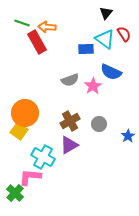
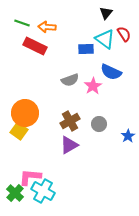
red rectangle: moved 2 px left, 4 px down; rotated 35 degrees counterclockwise
cyan cross: moved 34 px down
